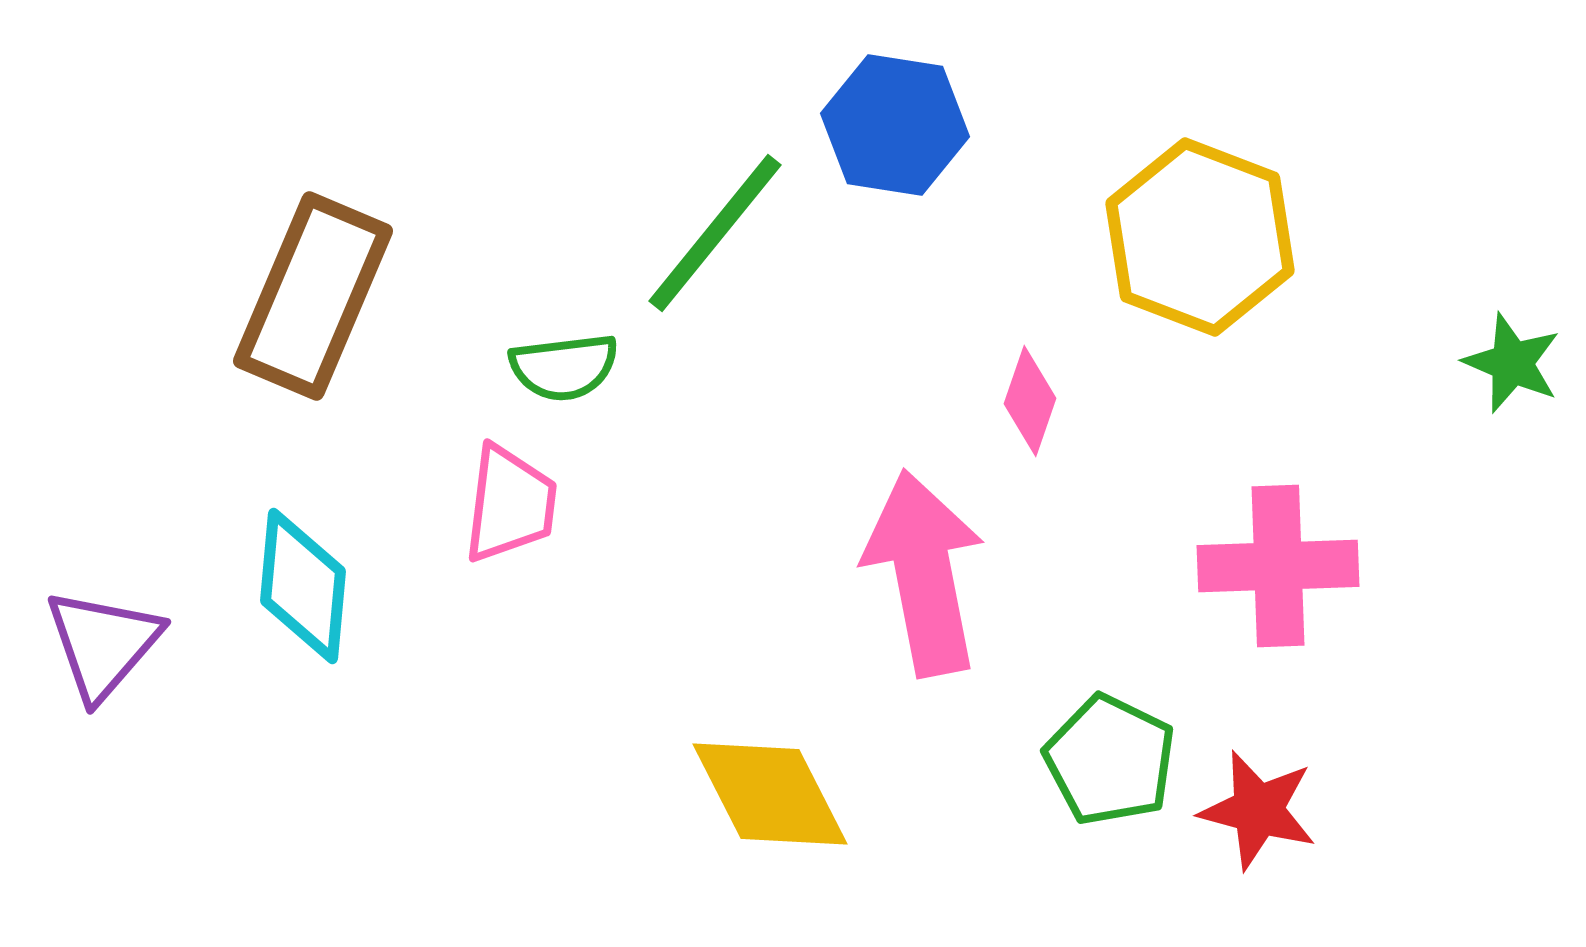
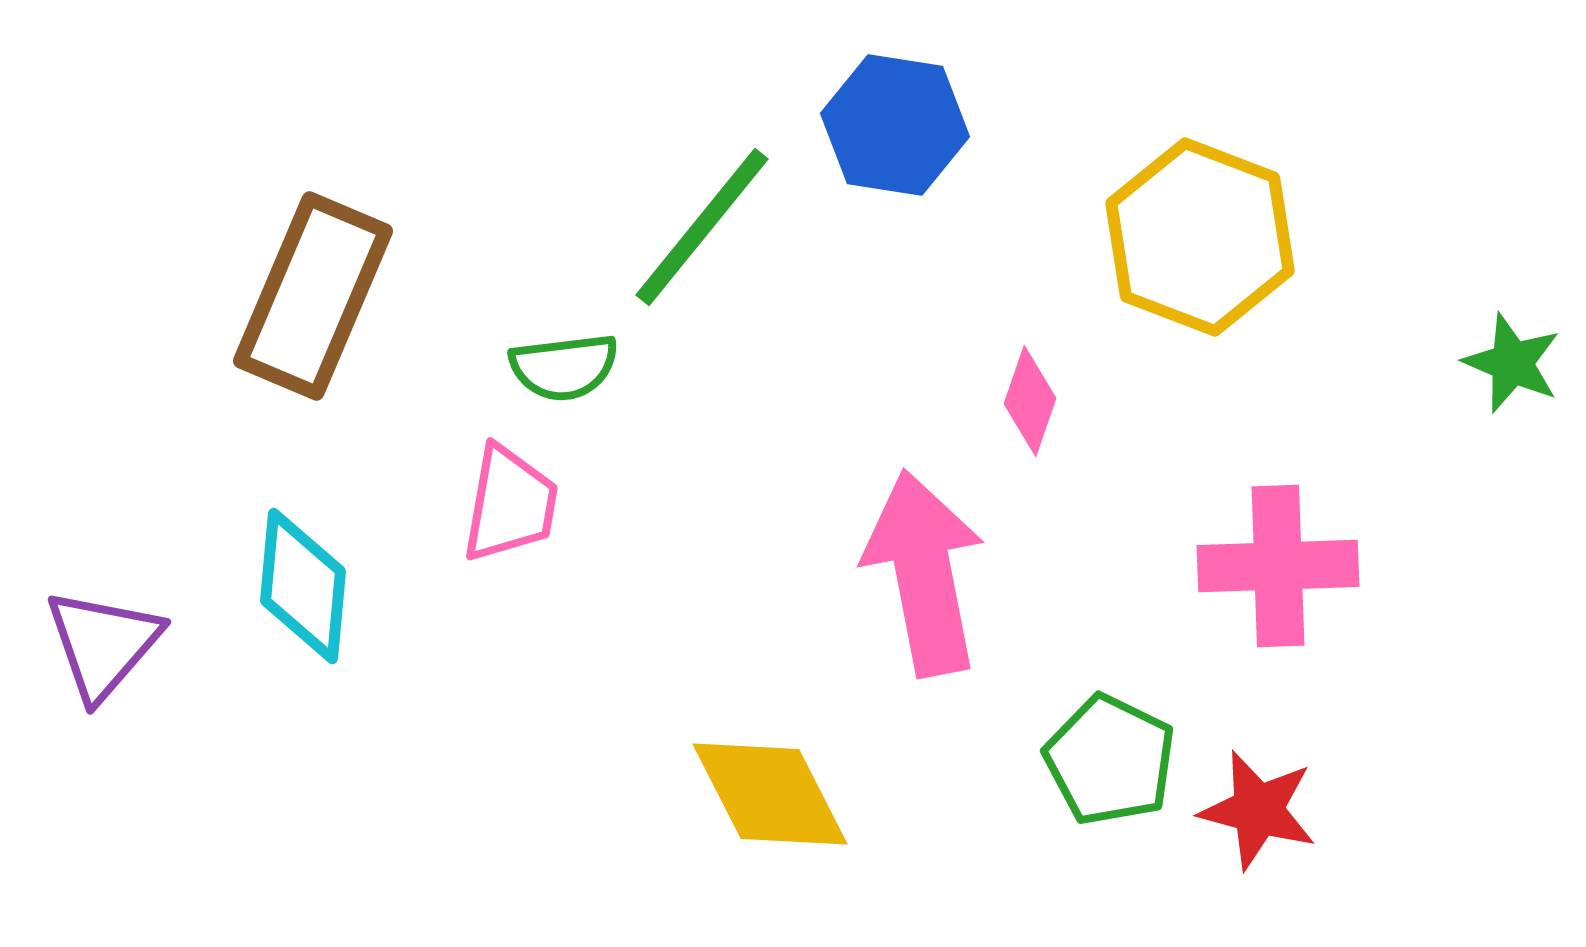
green line: moved 13 px left, 6 px up
pink trapezoid: rotated 3 degrees clockwise
